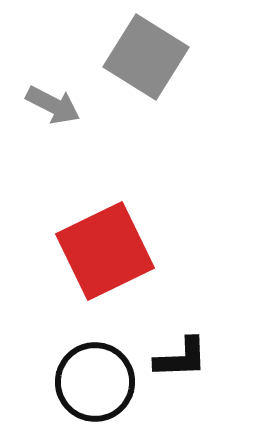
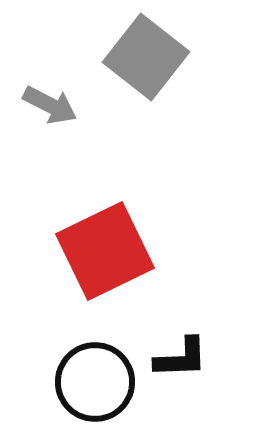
gray square: rotated 6 degrees clockwise
gray arrow: moved 3 px left
